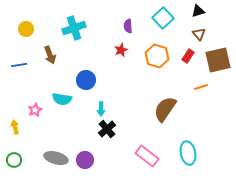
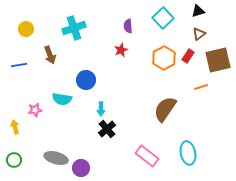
brown triangle: rotated 32 degrees clockwise
orange hexagon: moved 7 px right, 2 px down; rotated 15 degrees clockwise
pink star: rotated 16 degrees clockwise
purple circle: moved 4 px left, 8 px down
